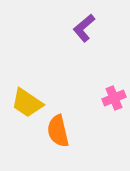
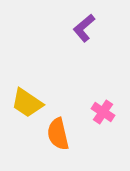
pink cross: moved 11 px left, 14 px down; rotated 35 degrees counterclockwise
orange semicircle: moved 3 px down
